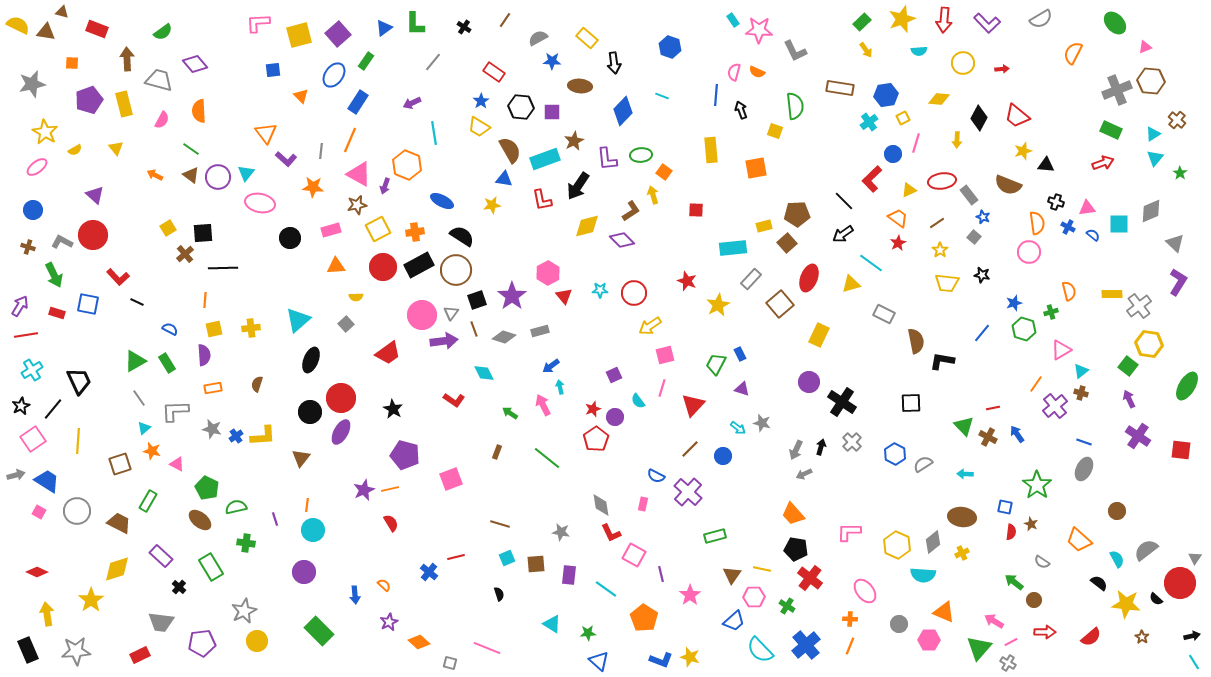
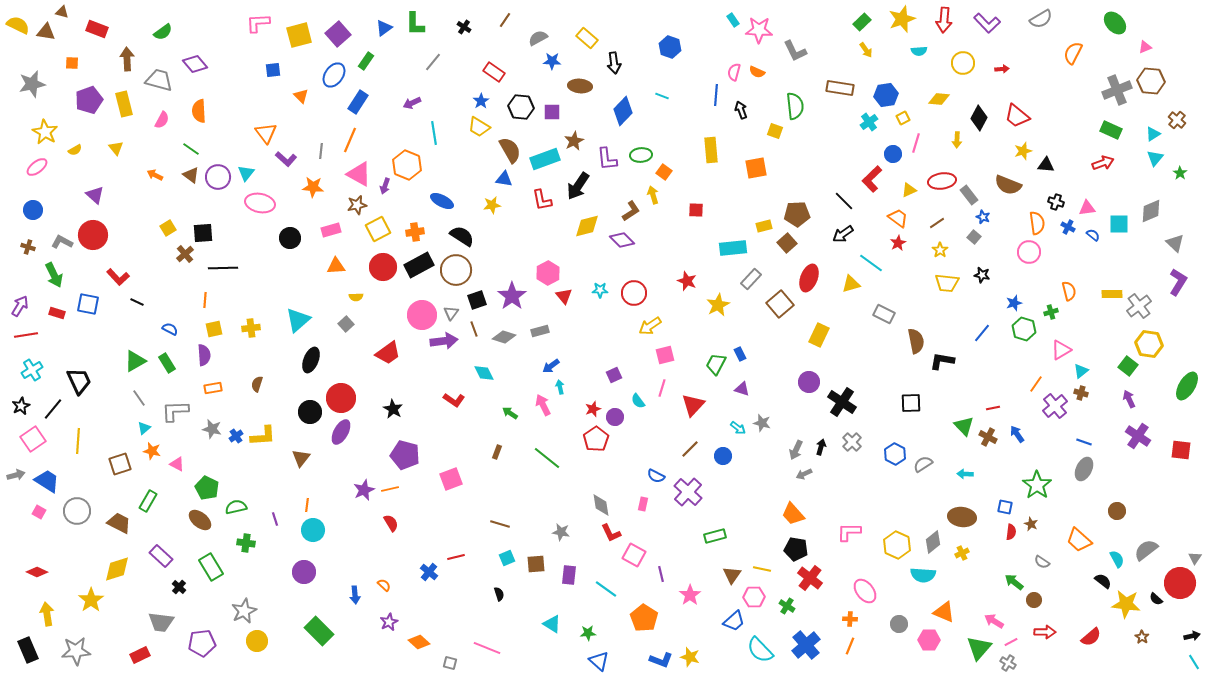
black semicircle at (1099, 583): moved 4 px right, 2 px up
